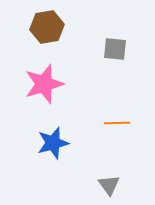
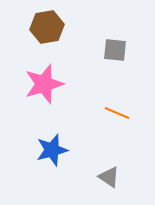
gray square: moved 1 px down
orange line: moved 10 px up; rotated 25 degrees clockwise
blue star: moved 1 px left, 7 px down
gray triangle: moved 8 px up; rotated 20 degrees counterclockwise
